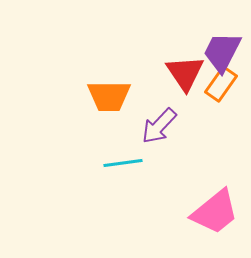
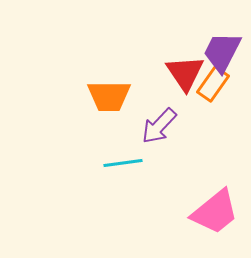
orange rectangle: moved 8 px left
